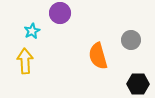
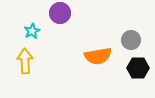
orange semicircle: rotated 84 degrees counterclockwise
black hexagon: moved 16 px up
